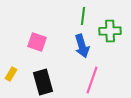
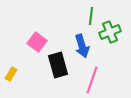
green line: moved 8 px right
green cross: moved 1 px down; rotated 20 degrees counterclockwise
pink square: rotated 18 degrees clockwise
black rectangle: moved 15 px right, 17 px up
